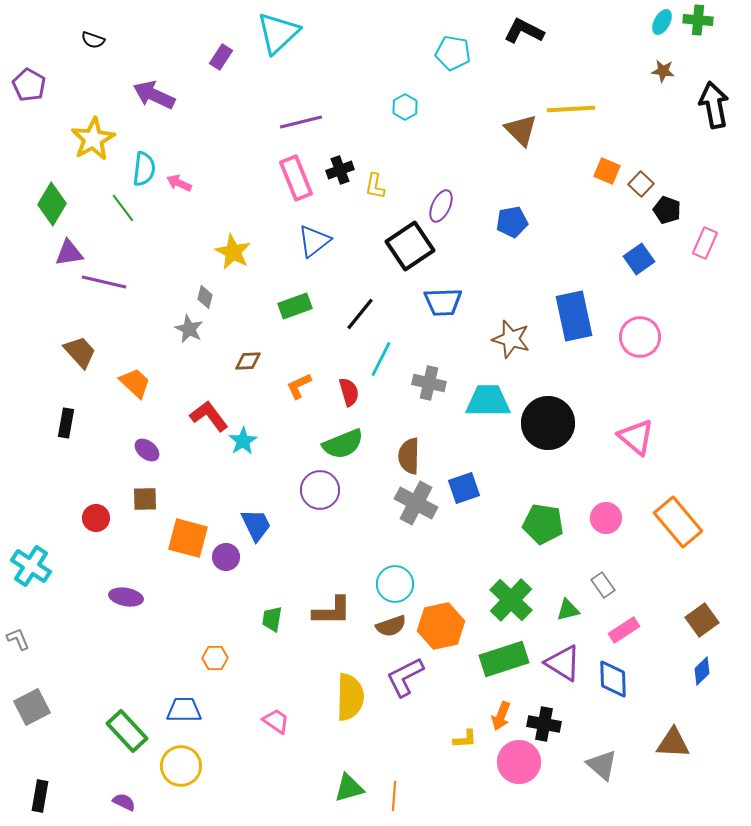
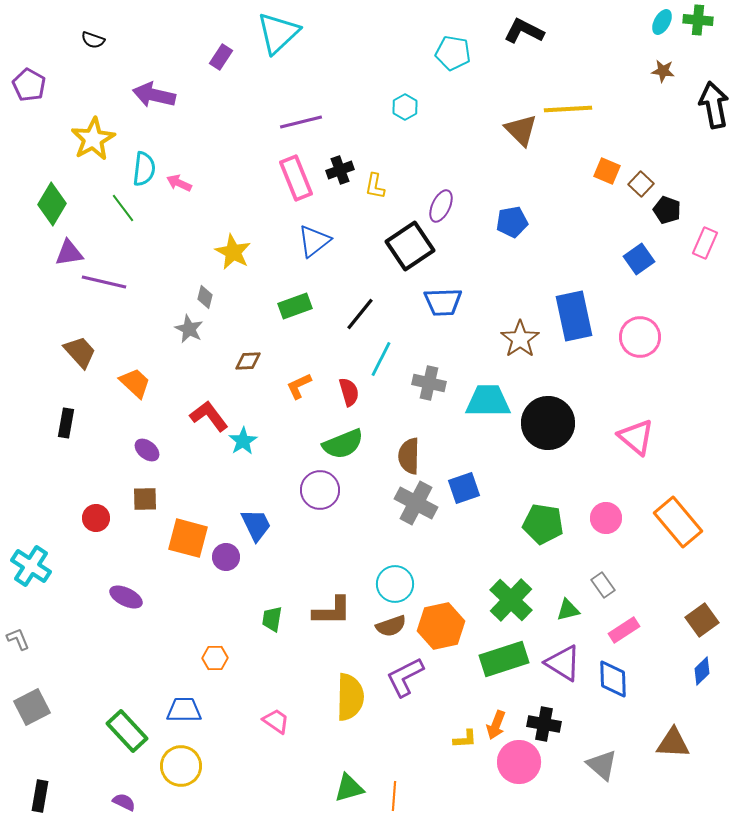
purple arrow at (154, 95): rotated 12 degrees counterclockwise
yellow line at (571, 109): moved 3 px left
brown star at (511, 339): moved 9 px right; rotated 21 degrees clockwise
purple ellipse at (126, 597): rotated 16 degrees clockwise
orange arrow at (501, 716): moved 5 px left, 9 px down
